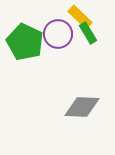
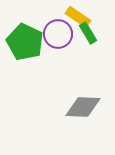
yellow rectangle: moved 2 px left; rotated 10 degrees counterclockwise
gray diamond: moved 1 px right
